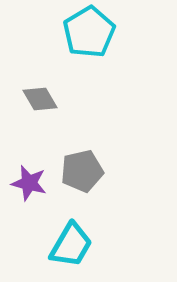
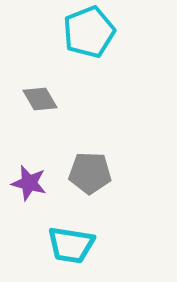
cyan pentagon: rotated 9 degrees clockwise
gray pentagon: moved 8 px right, 2 px down; rotated 15 degrees clockwise
cyan trapezoid: rotated 69 degrees clockwise
